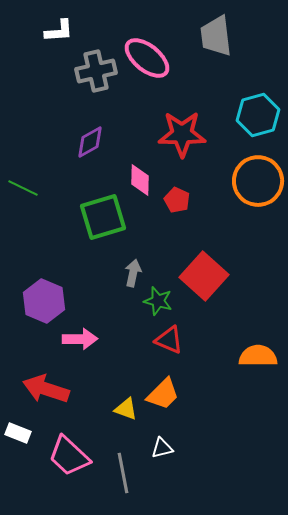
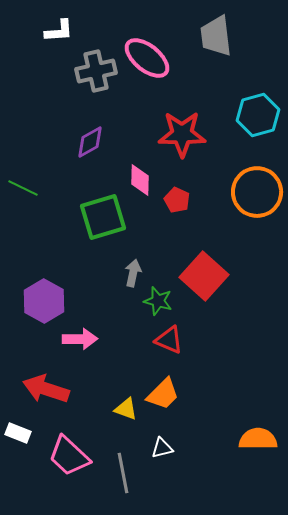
orange circle: moved 1 px left, 11 px down
purple hexagon: rotated 6 degrees clockwise
orange semicircle: moved 83 px down
